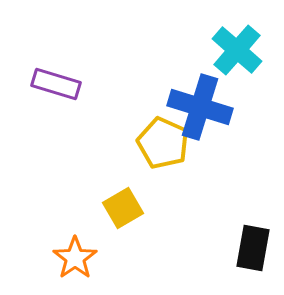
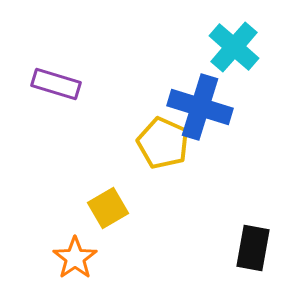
cyan cross: moved 3 px left, 3 px up
yellow square: moved 15 px left
